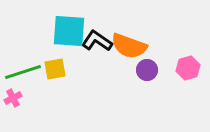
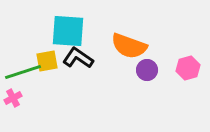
cyan square: moved 1 px left
black L-shape: moved 19 px left, 17 px down
yellow square: moved 8 px left, 8 px up
